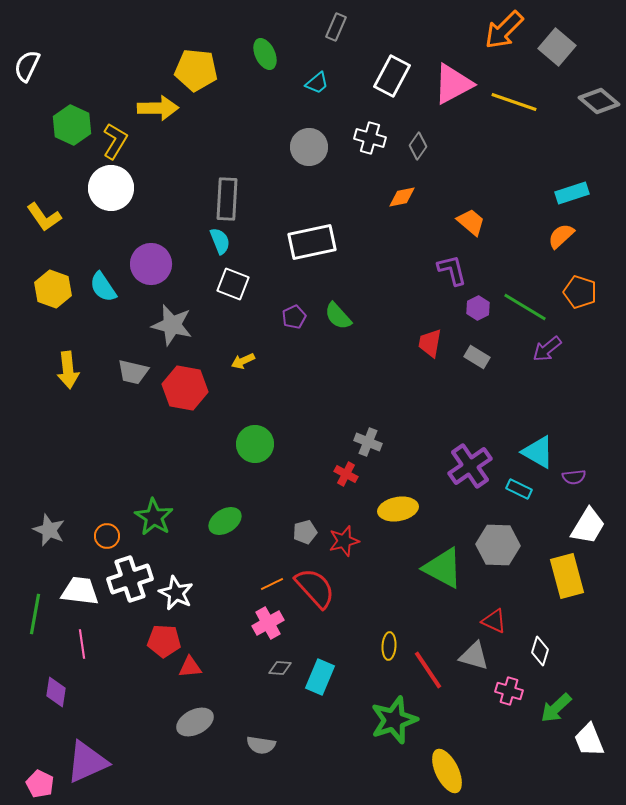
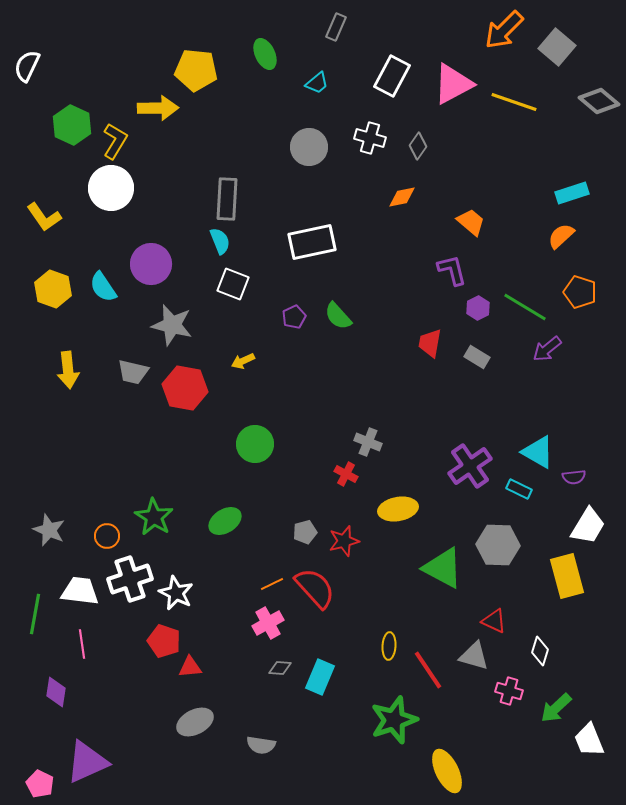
red pentagon at (164, 641): rotated 16 degrees clockwise
